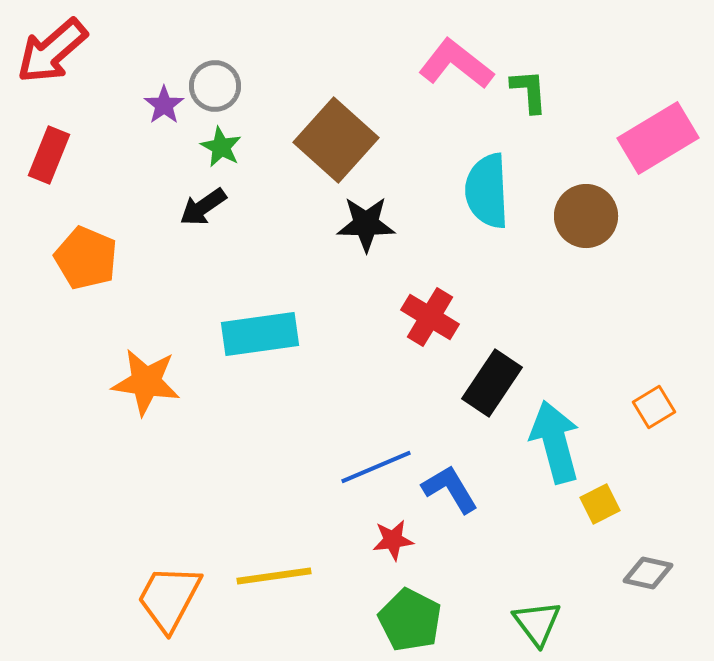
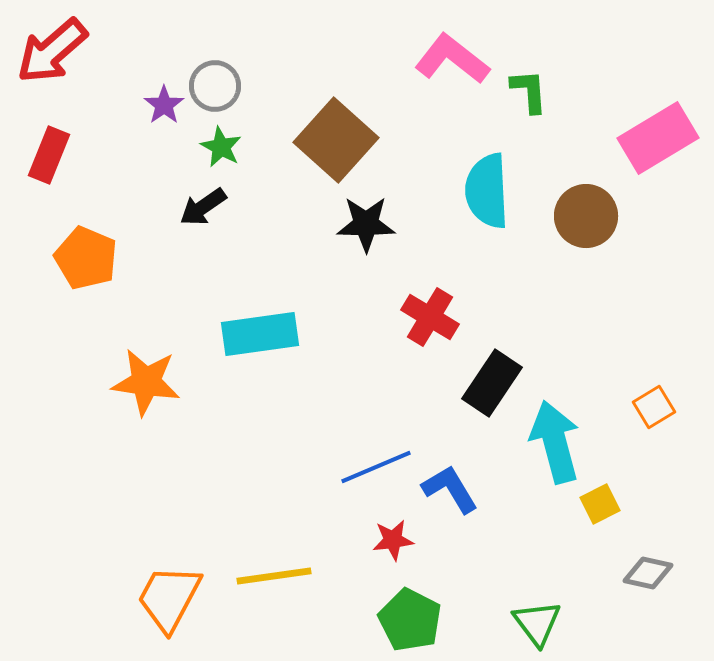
pink L-shape: moved 4 px left, 5 px up
